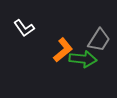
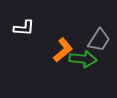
white L-shape: rotated 50 degrees counterclockwise
